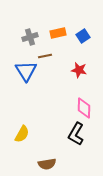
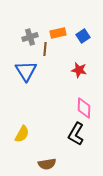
brown line: moved 7 px up; rotated 72 degrees counterclockwise
